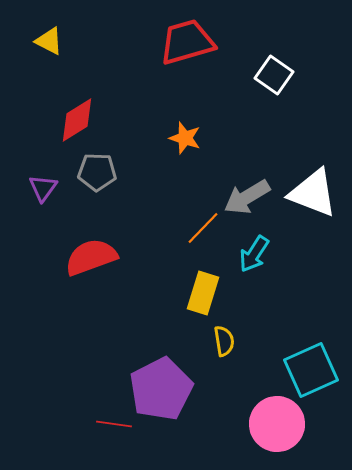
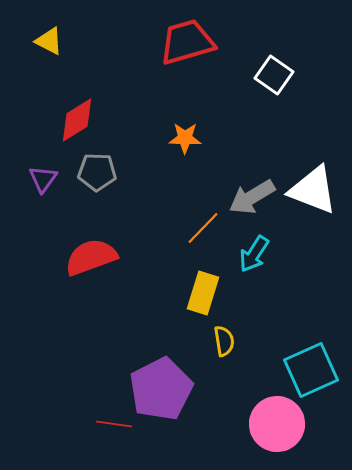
orange star: rotated 16 degrees counterclockwise
purple triangle: moved 9 px up
white triangle: moved 3 px up
gray arrow: moved 5 px right
